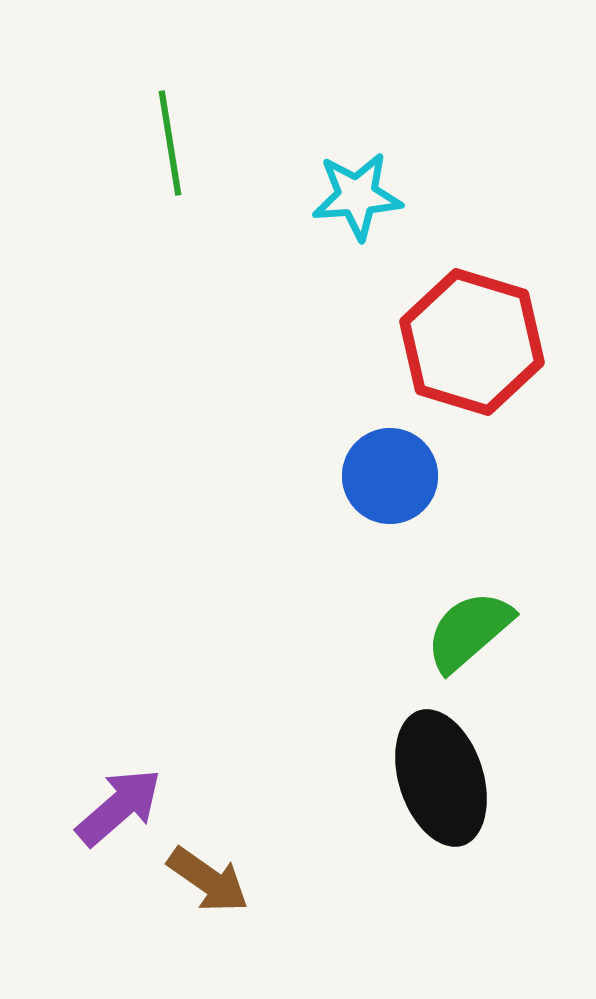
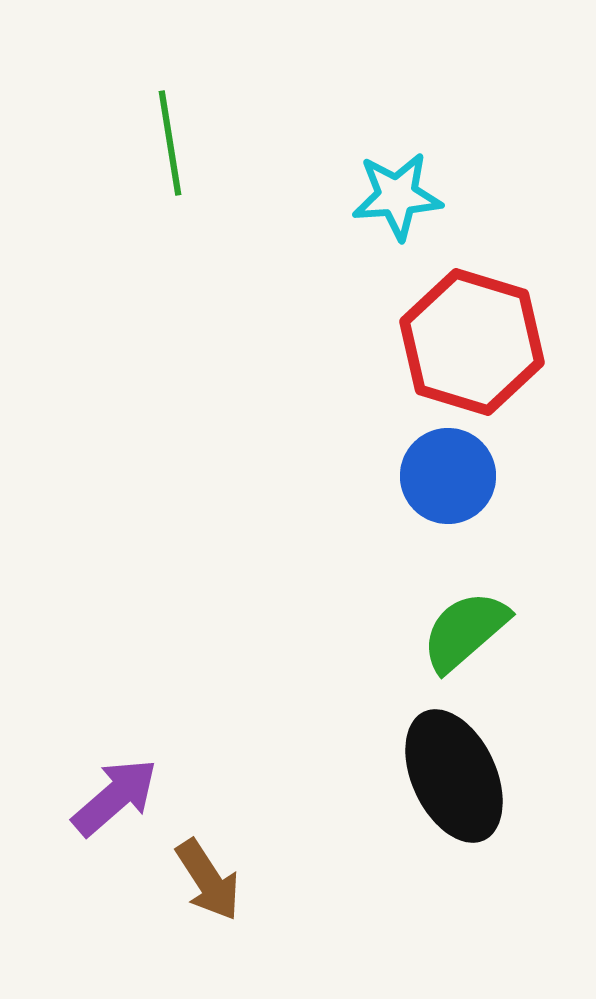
cyan star: moved 40 px right
blue circle: moved 58 px right
green semicircle: moved 4 px left
black ellipse: moved 13 px right, 2 px up; rotated 7 degrees counterclockwise
purple arrow: moved 4 px left, 10 px up
brown arrow: rotated 22 degrees clockwise
